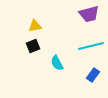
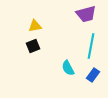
purple trapezoid: moved 3 px left
cyan line: rotated 65 degrees counterclockwise
cyan semicircle: moved 11 px right, 5 px down
